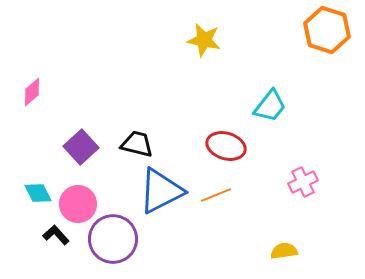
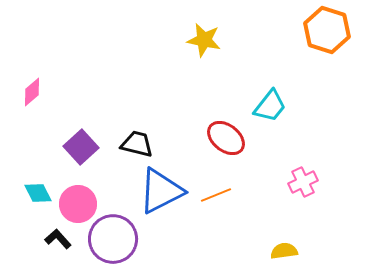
red ellipse: moved 8 px up; rotated 21 degrees clockwise
black L-shape: moved 2 px right, 4 px down
